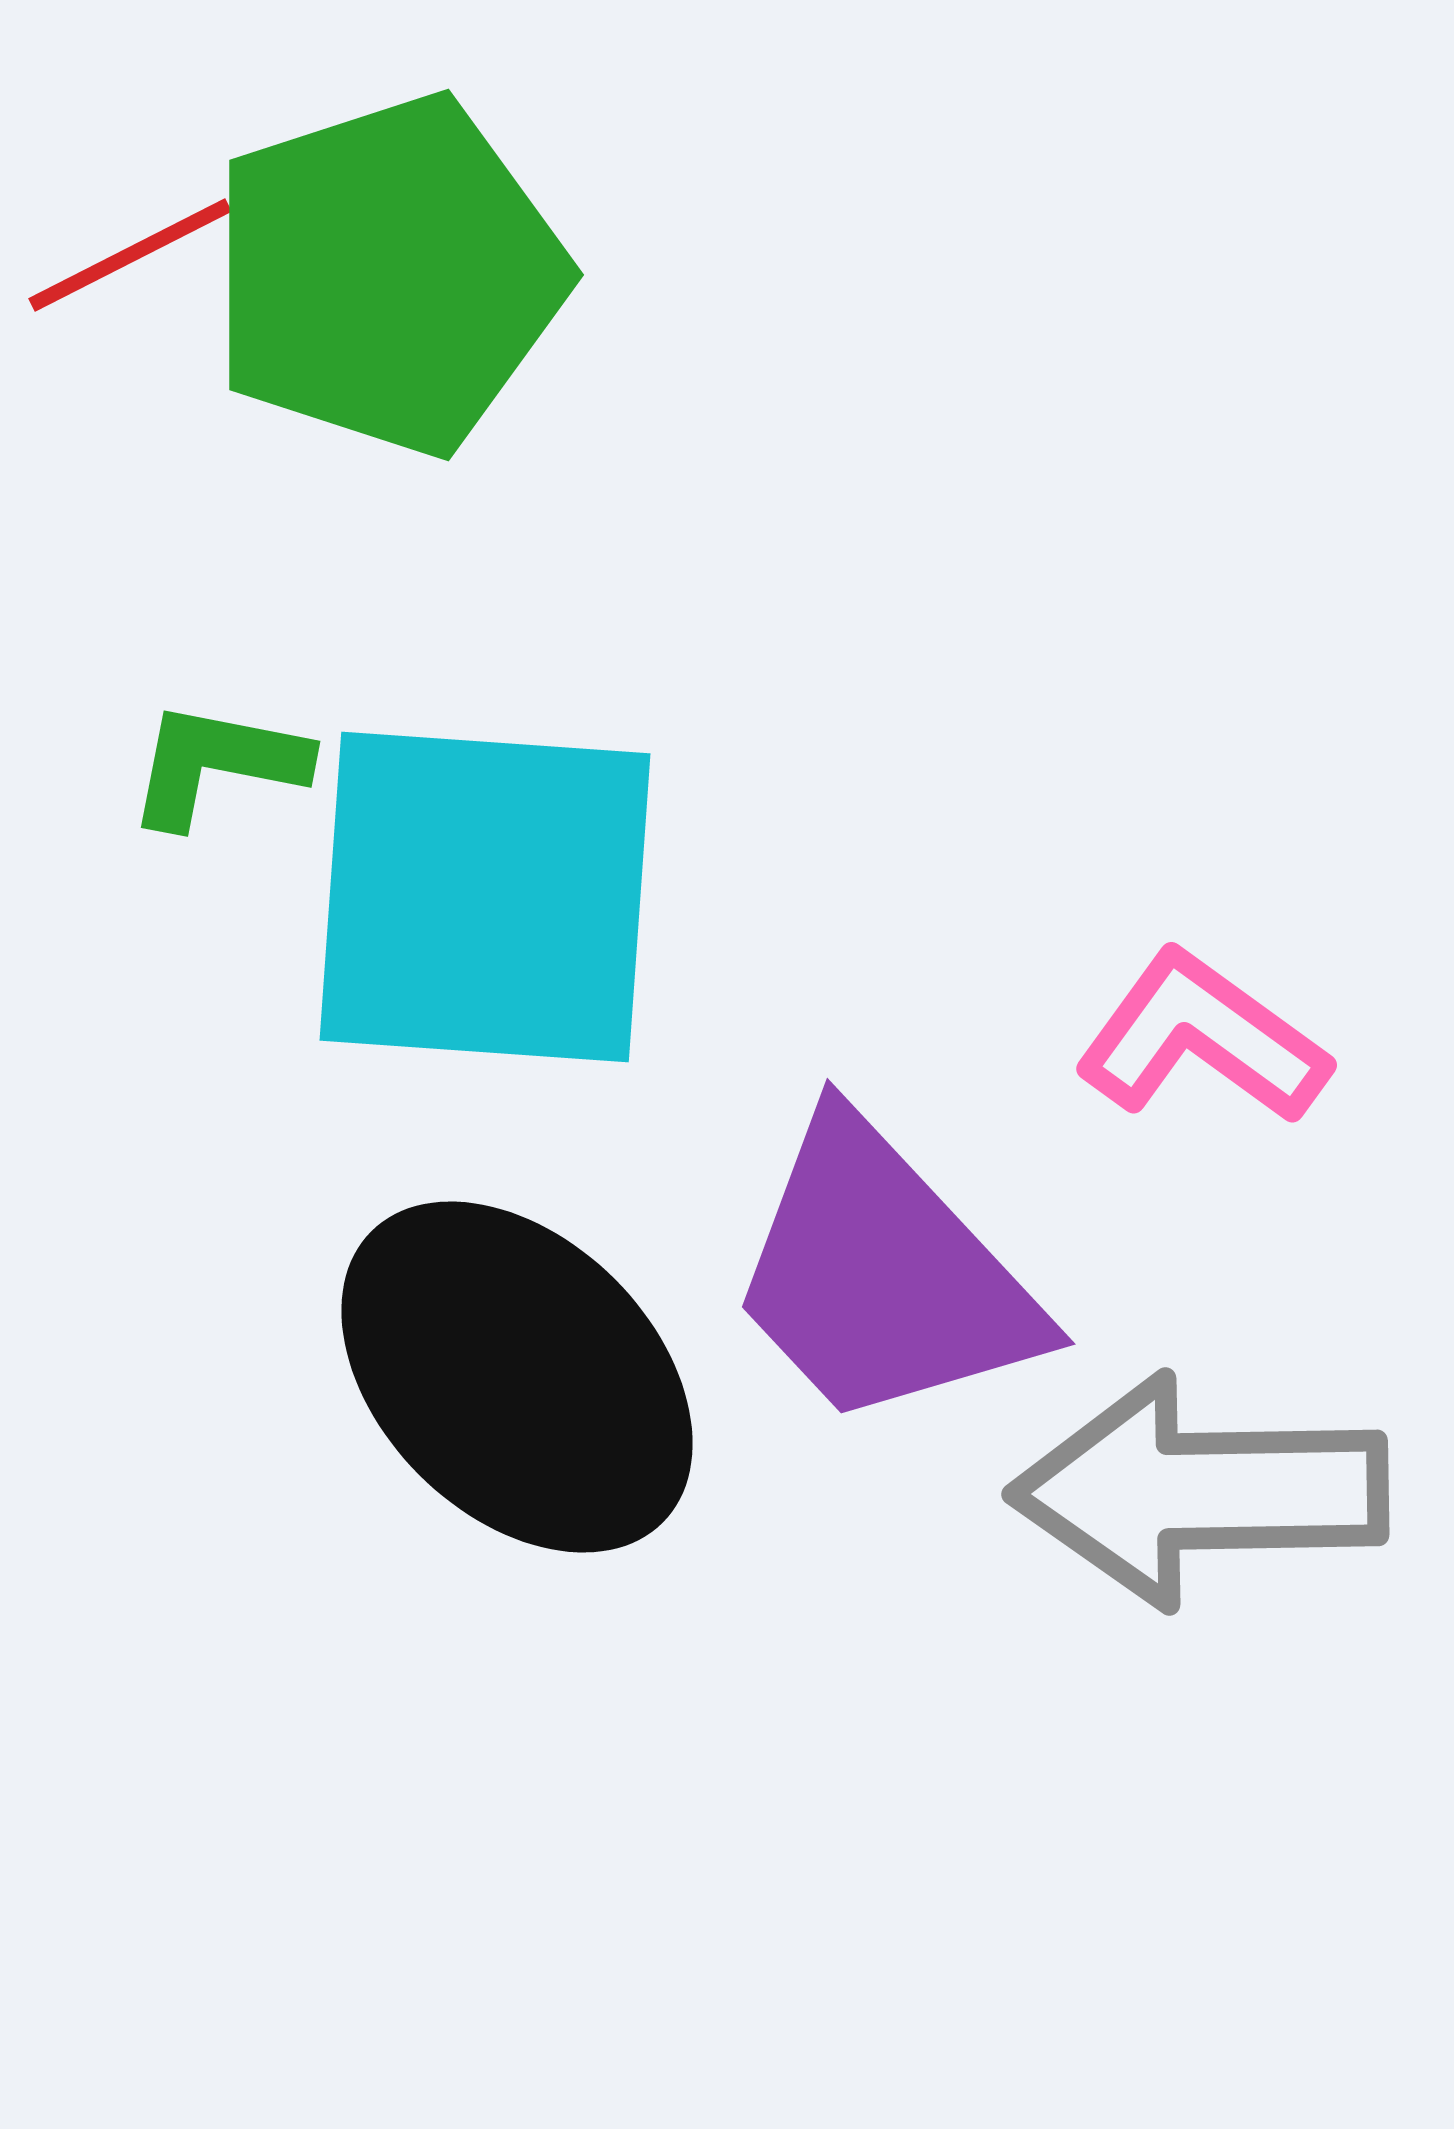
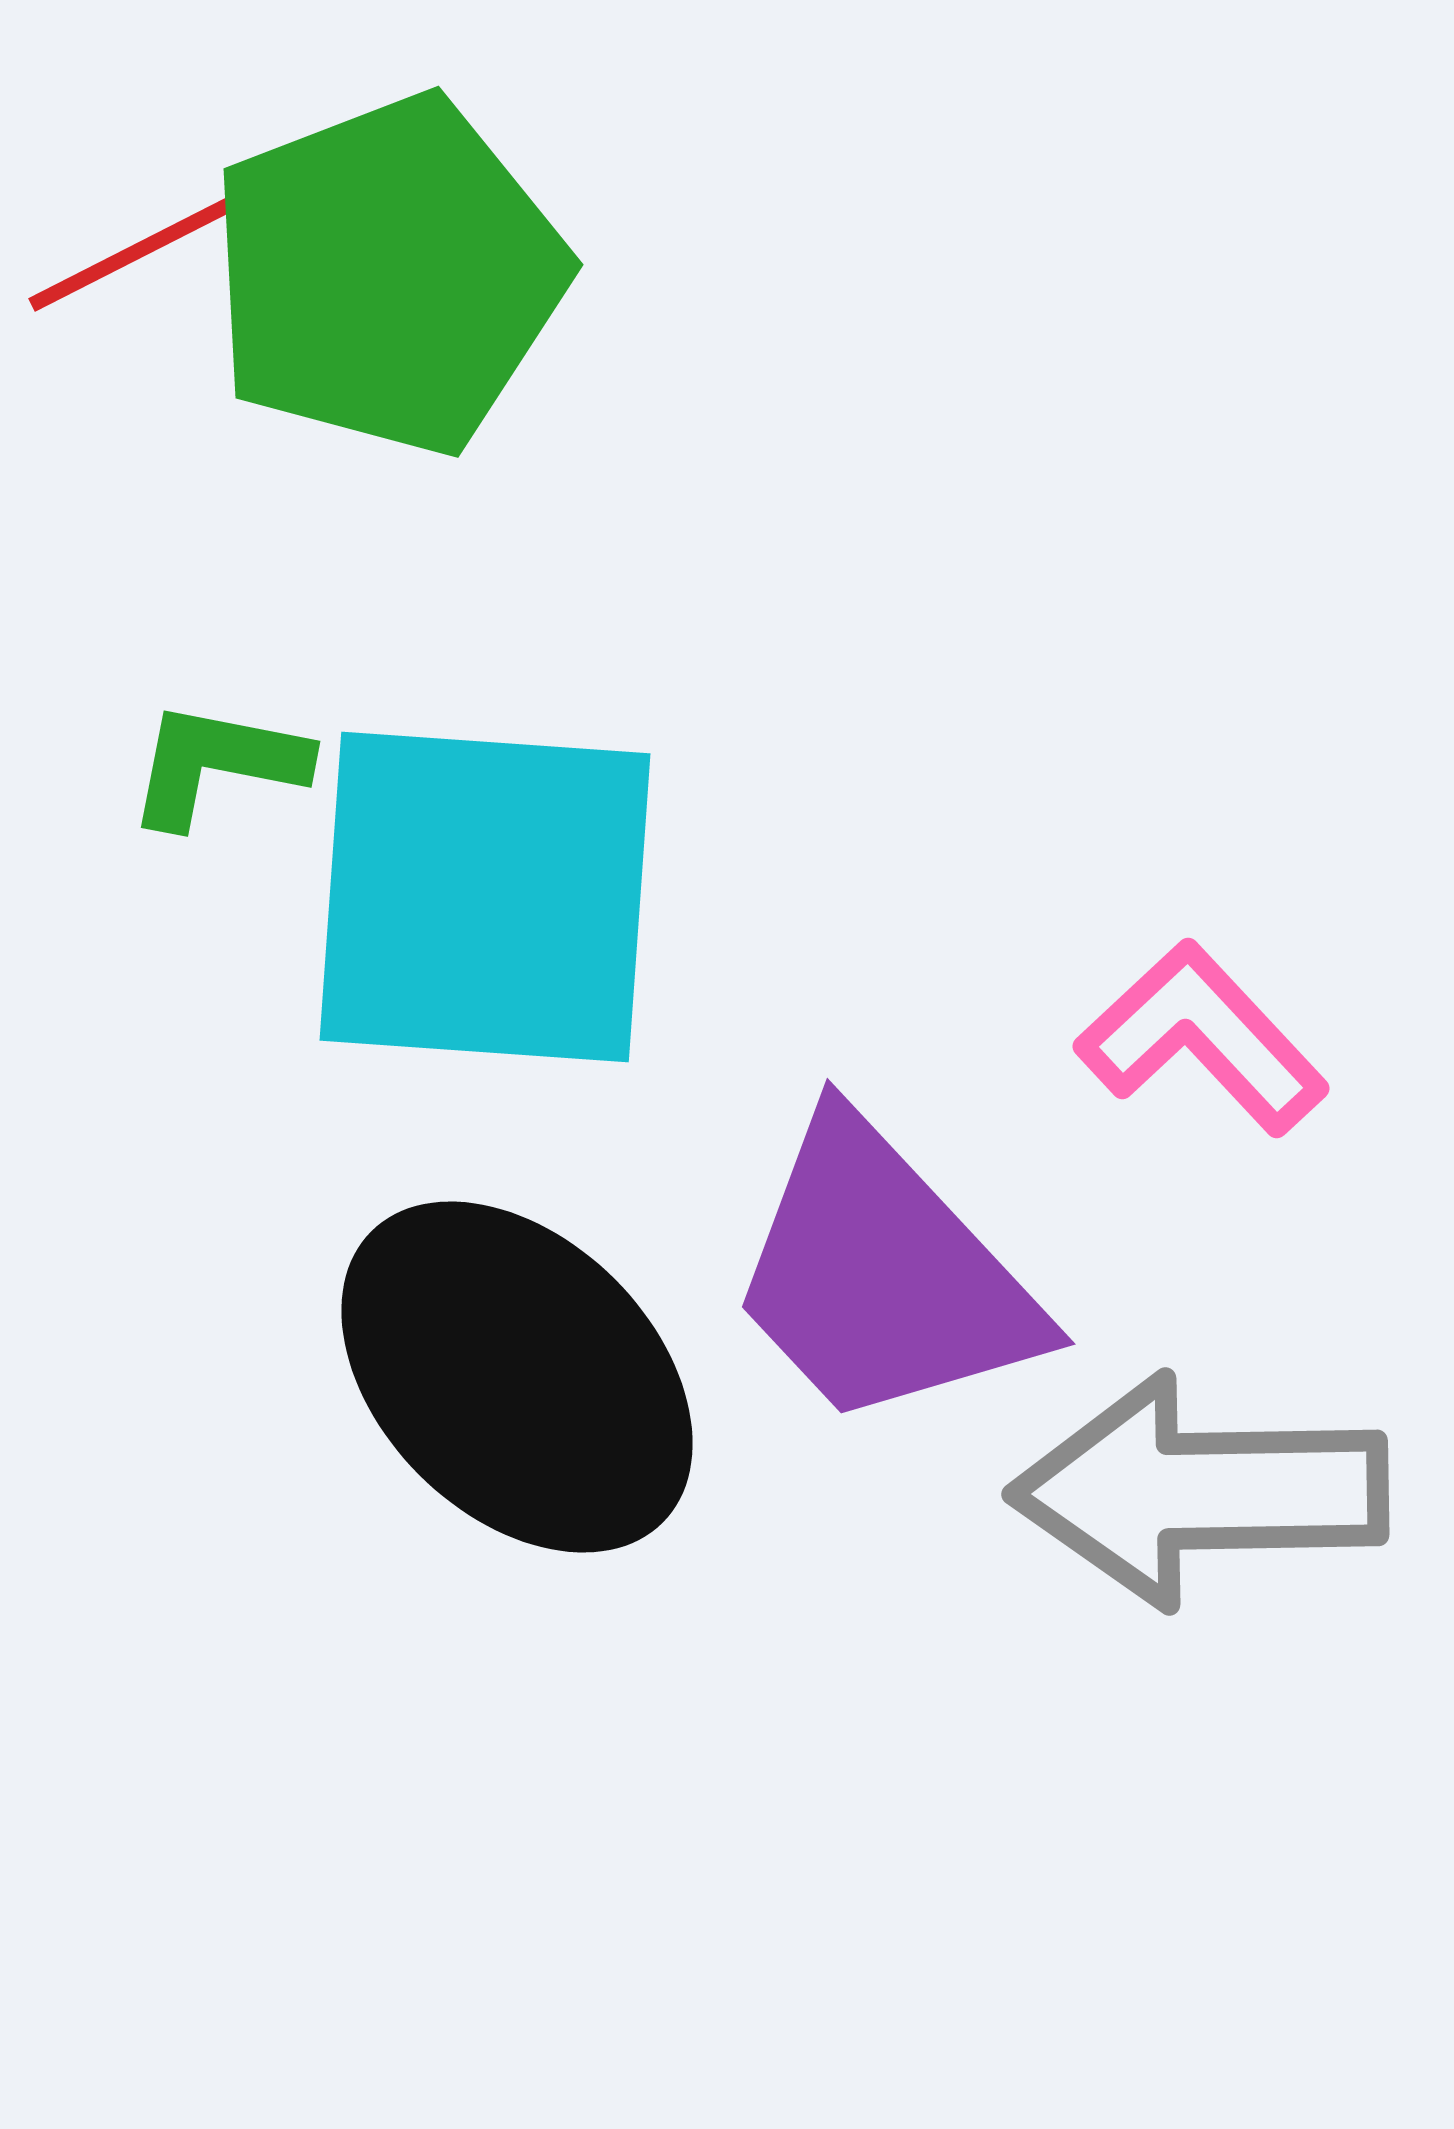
green pentagon: rotated 3 degrees counterclockwise
pink L-shape: rotated 11 degrees clockwise
